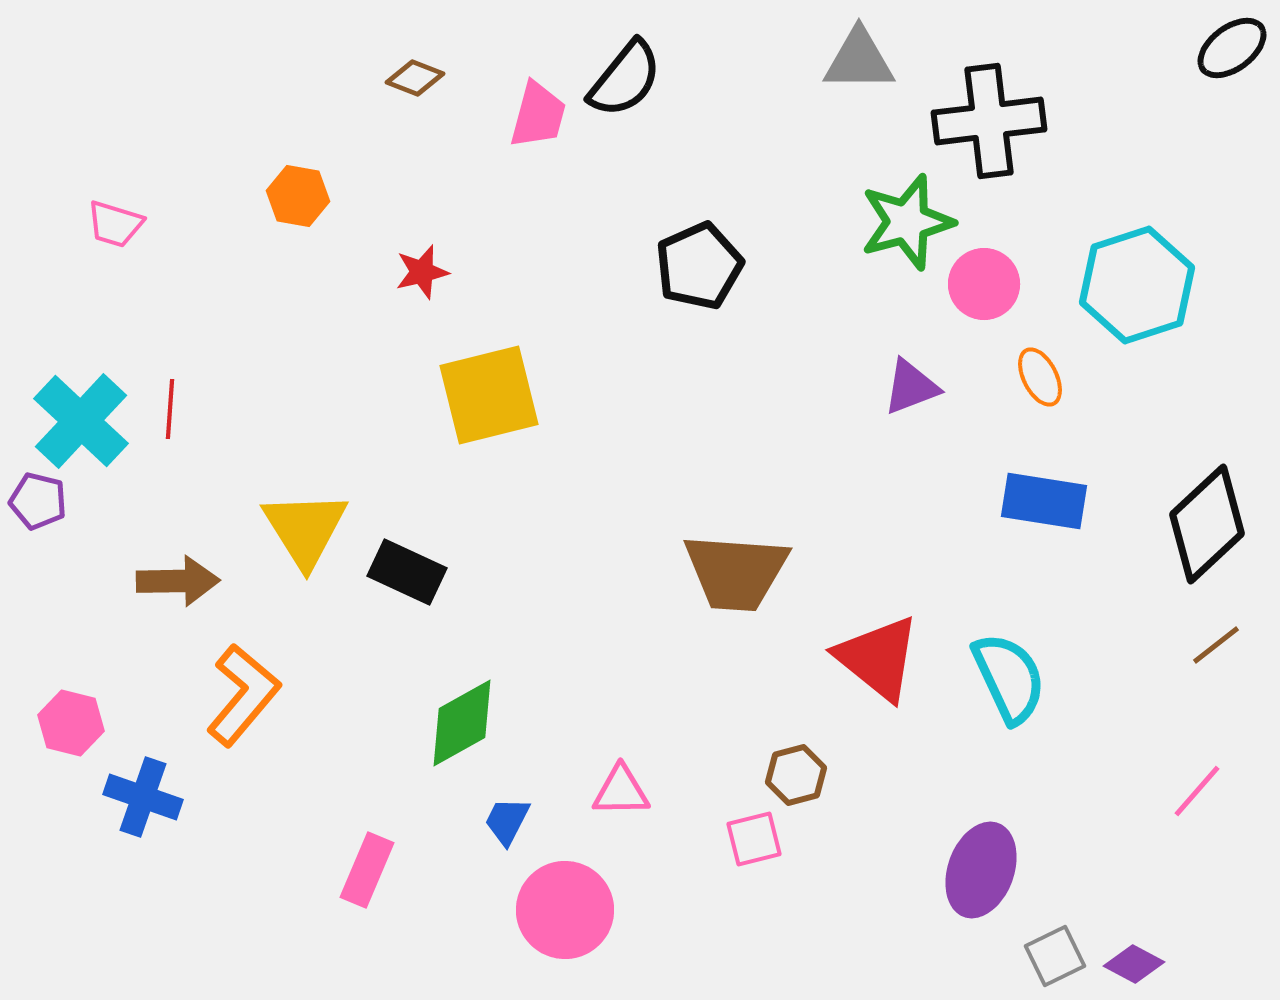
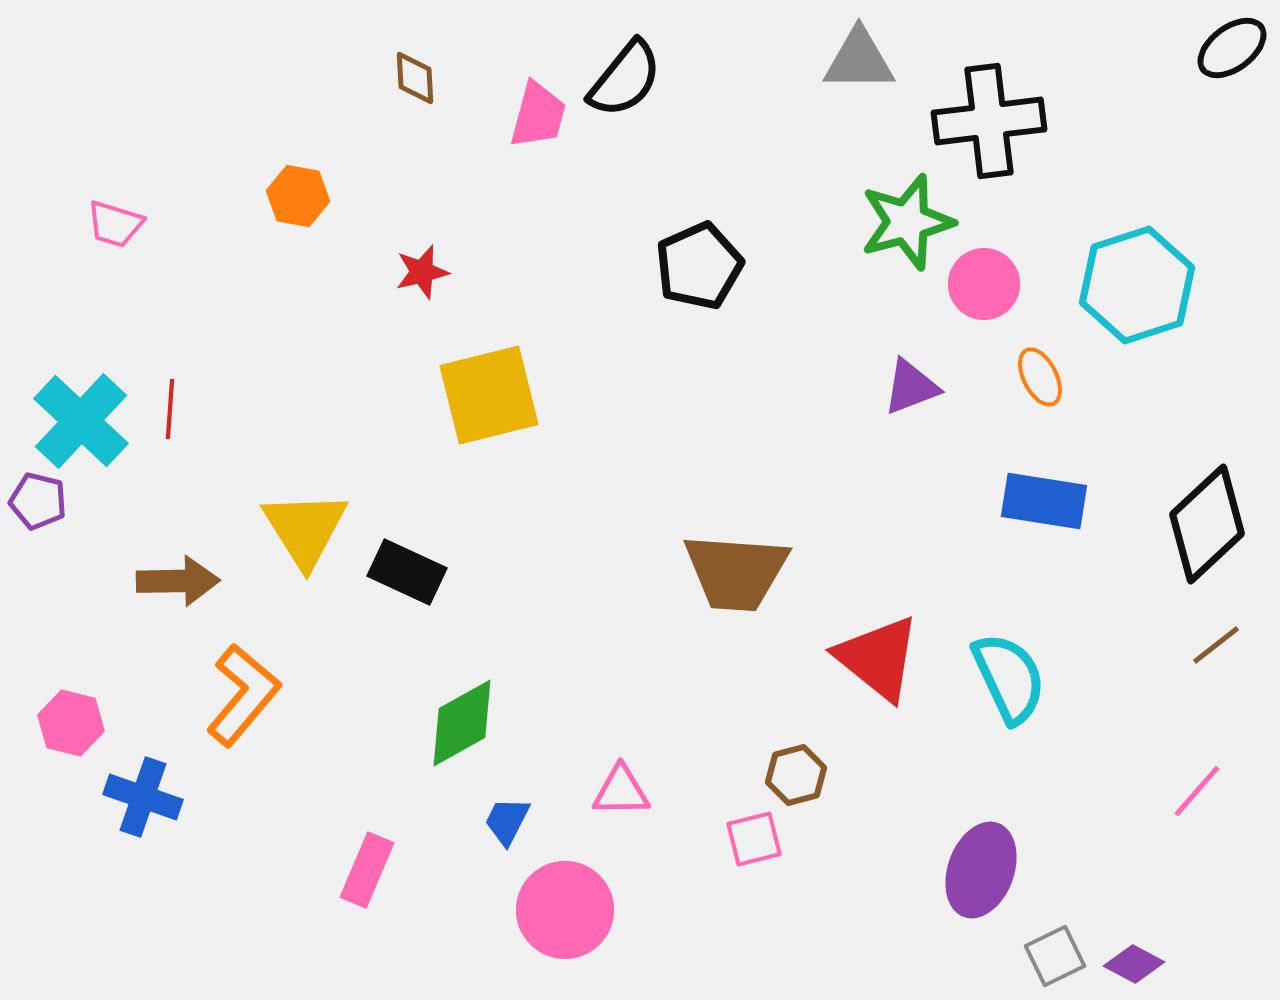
brown diamond at (415, 78): rotated 66 degrees clockwise
